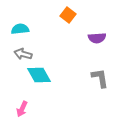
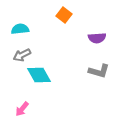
orange square: moved 4 px left
gray arrow: moved 1 px left, 1 px down; rotated 42 degrees counterclockwise
gray L-shape: moved 1 px left, 7 px up; rotated 115 degrees clockwise
pink arrow: rotated 14 degrees clockwise
